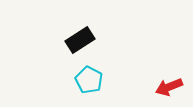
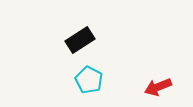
red arrow: moved 11 px left
